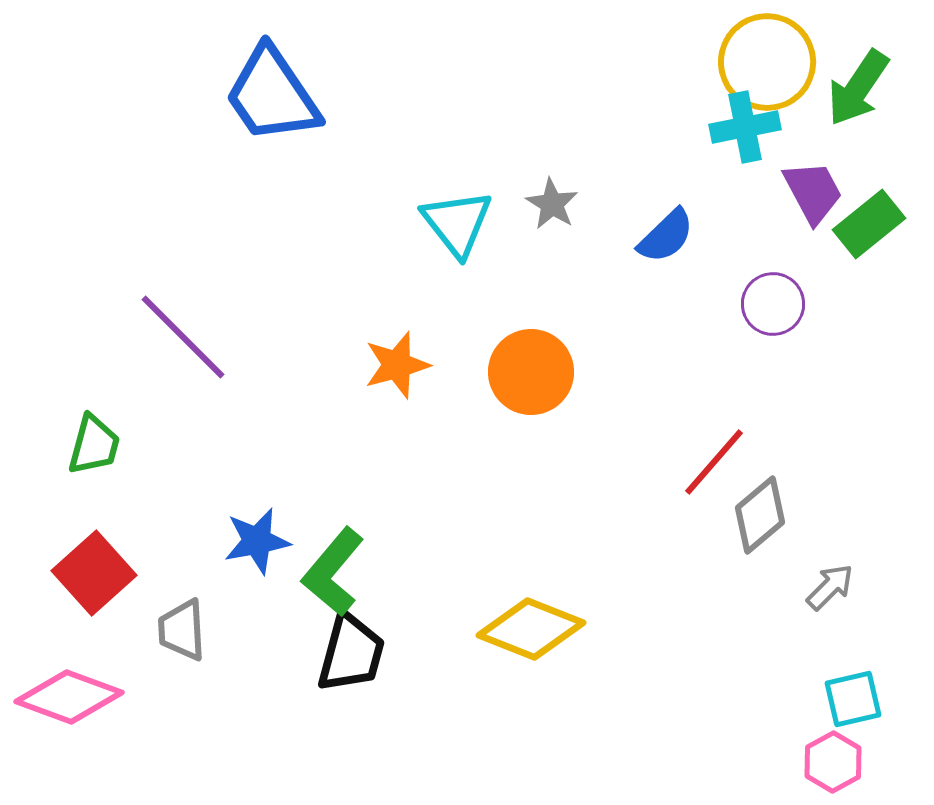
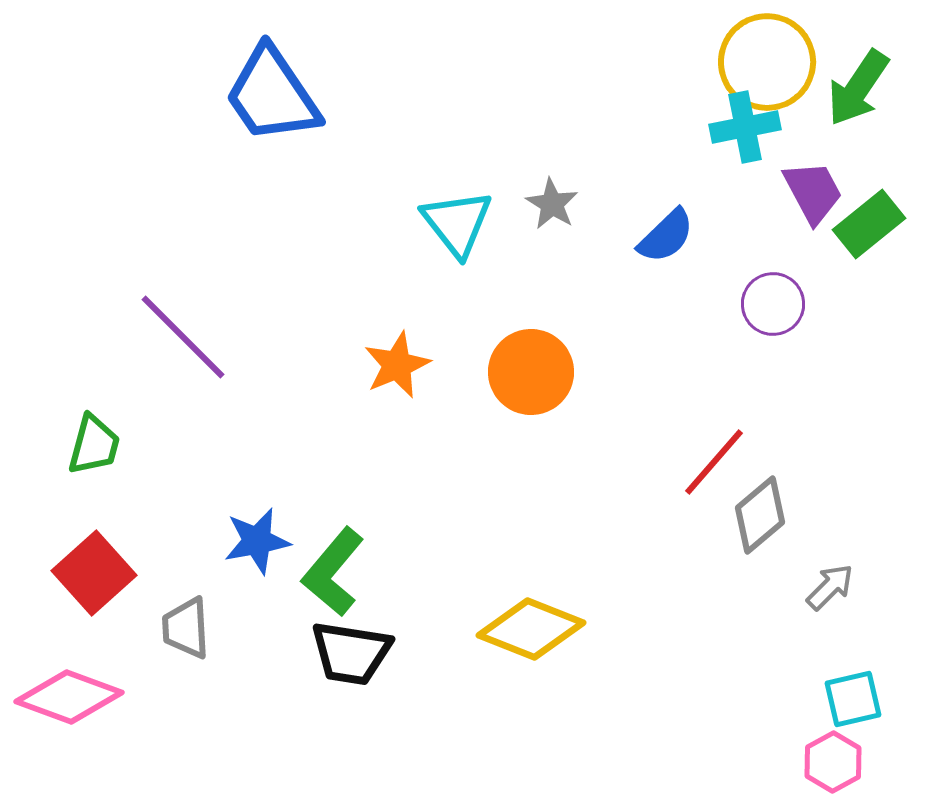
orange star: rotated 8 degrees counterclockwise
gray trapezoid: moved 4 px right, 2 px up
black trapezoid: rotated 84 degrees clockwise
